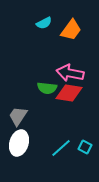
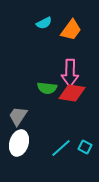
pink arrow: rotated 100 degrees counterclockwise
red diamond: moved 3 px right
